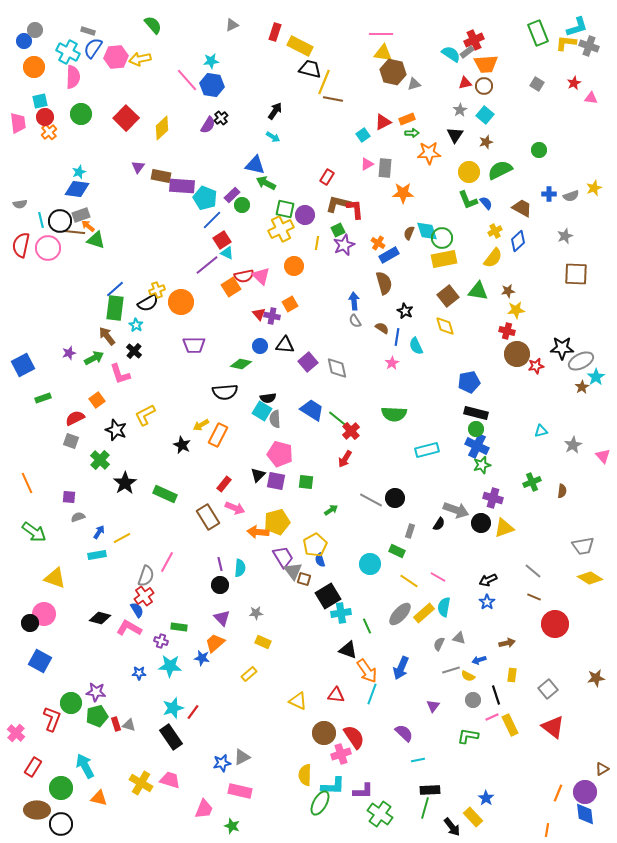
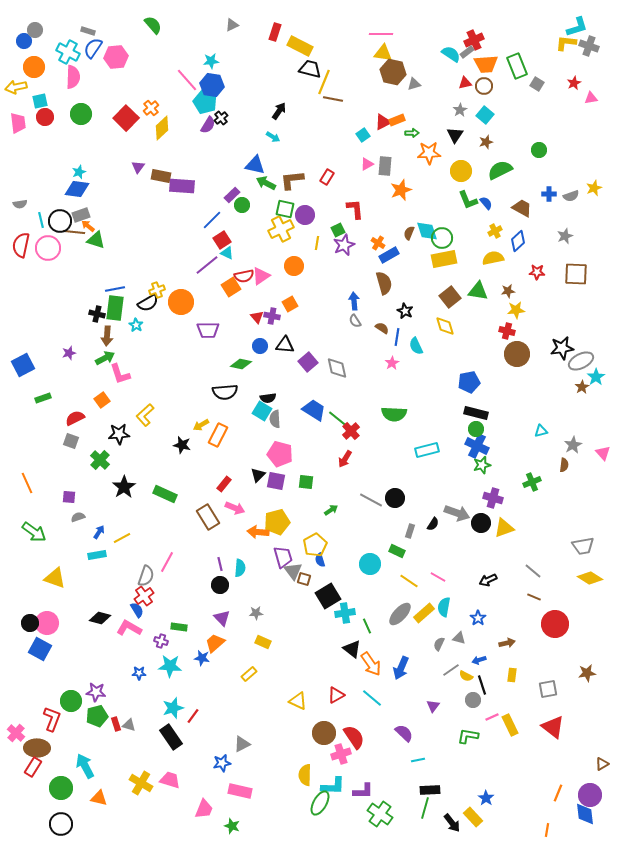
green rectangle at (538, 33): moved 21 px left, 33 px down
yellow arrow at (140, 59): moved 124 px left, 28 px down
pink triangle at (591, 98): rotated 16 degrees counterclockwise
black arrow at (275, 111): moved 4 px right
orange rectangle at (407, 119): moved 10 px left, 1 px down
orange cross at (49, 132): moved 102 px right, 24 px up
gray rectangle at (385, 168): moved 2 px up
yellow circle at (469, 172): moved 8 px left, 1 px up
orange star at (403, 193): moved 2 px left, 3 px up; rotated 20 degrees counterclockwise
cyan pentagon at (205, 198): moved 96 px up
brown L-shape at (338, 204): moved 46 px left, 24 px up; rotated 20 degrees counterclockwise
yellow semicircle at (493, 258): rotated 140 degrees counterclockwise
pink triangle at (261, 276): rotated 42 degrees clockwise
blue line at (115, 289): rotated 30 degrees clockwise
brown square at (448, 296): moved 2 px right, 1 px down
red triangle at (259, 314): moved 2 px left, 3 px down
brown arrow at (107, 336): rotated 138 degrees counterclockwise
purple trapezoid at (194, 345): moved 14 px right, 15 px up
black star at (562, 348): rotated 10 degrees counterclockwise
black cross at (134, 351): moved 37 px left, 37 px up; rotated 28 degrees counterclockwise
green arrow at (94, 358): moved 11 px right
red star at (536, 366): moved 1 px right, 94 px up; rotated 14 degrees clockwise
orange square at (97, 400): moved 5 px right
blue trapezoid at (312, 410): moved 2 px right
yellow L-shape at (145, 415): rotated 15 degrees counterclockwise
black star at (116, 430): moved 3 px right, 4 px down; rotated 25 degrees counterclockwise
black star at (182, 445): rotated 12 degrees counterclockwise
pink triangle at (603, 456): moved 3 px up
black star at (125, 483): moved 1 px left, 4 px down
brown semicircle at (562, 491): moved 2 px right, 26 px up
gray arrow at (456, 510): moved 1 px right, 3 px down
black semicircle at (439, 524): moved 6 px left
purple trapezoid at (283, 557): rotated 15 degrees clockwise
blue star at (487, 602): moved 9 px left, 16 px down
cyan cross at (341, 613): moved 4 px right
pink circle at (44, 614): moved 3 px right, 9 px down
black triangle at (348, 650): moved 4 px right, 1 px up; rotated 18 degrees clockwise
blue square at (40, 661): moved 12 px up
gray line at (451, 670): rotated 18 degrees counterclockwise
orange arrow at (367, 671): moved 4 px right, 7 px up
yellow semicircle at (468, 676): moved 2 px left
brown star at (596, 678): moved 9 px left, 5 px up
gray square at (548, 689): rotated 30 degrees clockwise
cyan line at (372, 694): moved 4 px down; rotated 70 degrees counterclockwise
red triangle at (336, 695): rotated 36 degrees counterclockwise
black line at (496, 695): moved 14 px left, 10 px up
green circle at (71, 703): moved 2 px up
red line at (193, 712): moved 4 px down
gray triangle at (242, 757): moved 13 px up
brown triangle at (602, 769): moved 5 px up
purple circle at (585, 792): moved 5 px right, 3 px down
brown ellipse at (37, 810): moved 62 px up
black arrow at (452, 827): moved 4 px up
